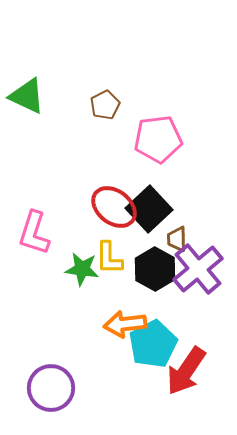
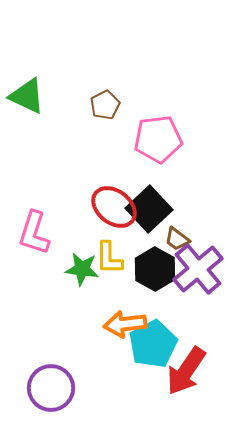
brown trapezoid: rotated 52 degrees counterclockwise
